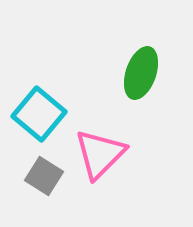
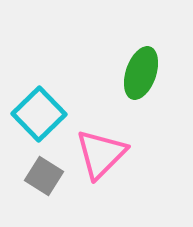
cyan square: rotated 6 degrees clockwise
pink triangle: moved 1 px right
